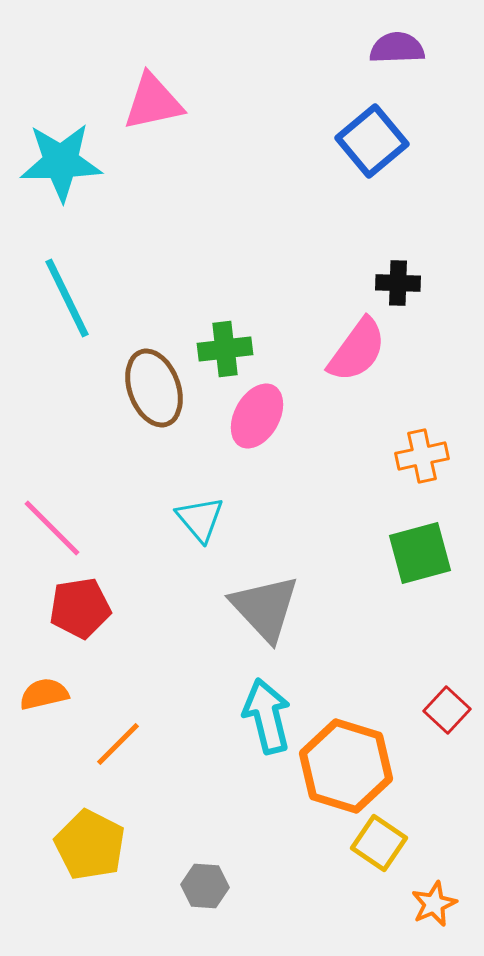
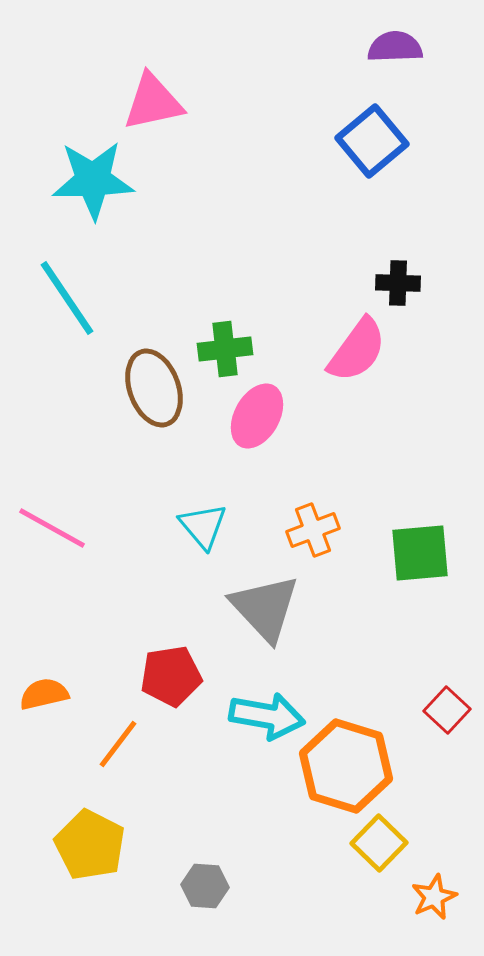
purple semicircle: moved 2 px left, 1 px up
cyan star: moved 32 px right, 18 px down
cyan line: rotated 8 degrees counterclockwise
orange cross: moved 109 px left, 74 px down; rotated 9 degrees counterclockwise
cyan triangle: moved 3 px right, 7 px down
pink line: rotated 16 degrees counterclockwise
green square: rotated 10 degrees clockwise
red pentagon: moved 91 px right, 68 px down
cyan arrow: rotated 114 degrees clockwise
orange line: rotated 8 degrees counterclockwise
yellow square: rotated 10 degrees clockwise
orange star: moved 7 px up
